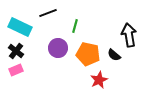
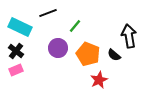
green line: rotated 24 degrees clockwise
black arrow: moved 1 px down
orange pentagon: rotated 10 degrees clockwise
